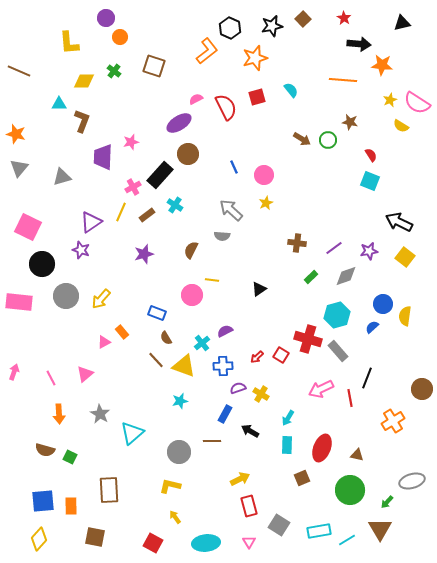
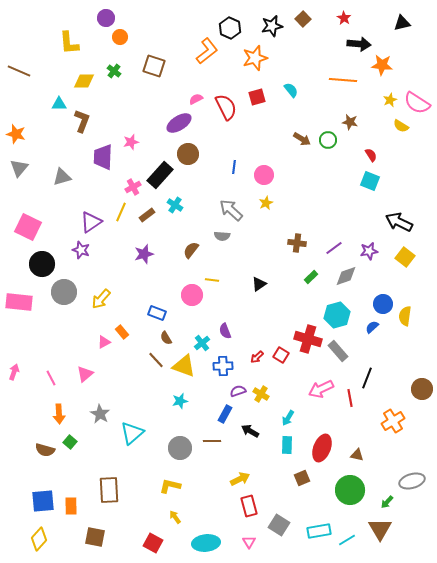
blue line at (234, 167): rotated 32 degrees clockwise
brown semicircle at (191, 250): rotated 12 degrees clockwise
black triangle at (259, 289): moved 5 px up
gray circle at (66, 296): moved 2 px left, 4 px up
purple semicircle at (225, 331): rotated 84 degrees counterclockwise
purple semicircle at (238, 388): moved 3 px down
gray circle at (179, 452): moved 1 px right, 4 px up
green square at (70, 457): moved 15 px up; rotated 16 degrees clockwise
